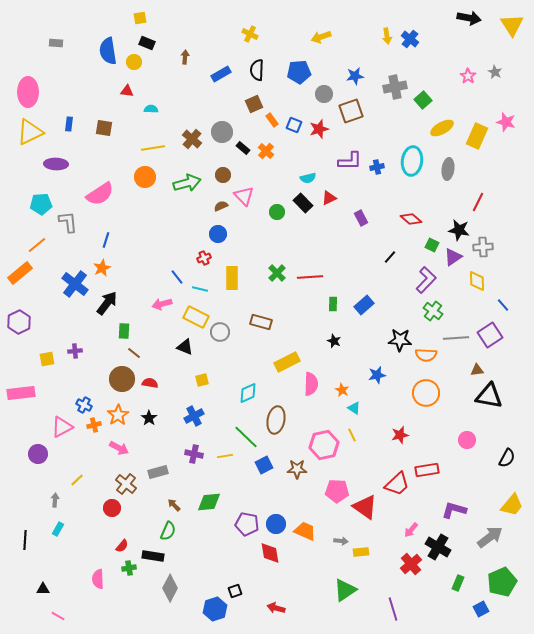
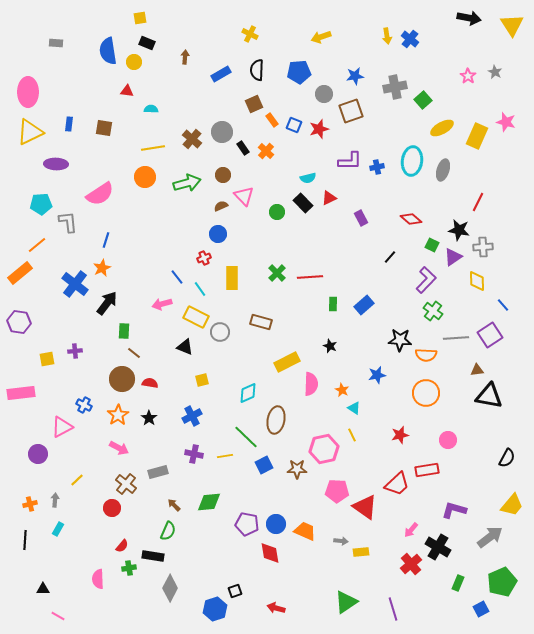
black rectangle at (243, 148): rotated 16 degrees clockwise
gray ellipse at (448, 169): moved 5 px left, 1 px down; rotated 10 degrees clockwise
cyan line at (200, 289): rotated 42 degrees clockwise
purple hexagon at (19, 322): rotated 25 degrees counterclockwise
black star at (334, 341): moved 4 px left, 5 px down
blue cross at (194, 416): moved 2 px left
orange cross at (94, 425): moved 64 px left, 79 px down
pink circle at (467, 440): moved 19 px left
pink hexagon at (324, 445): moved 4 px down
green triangle at (345, 590): moved 1 px right, 12 px down
